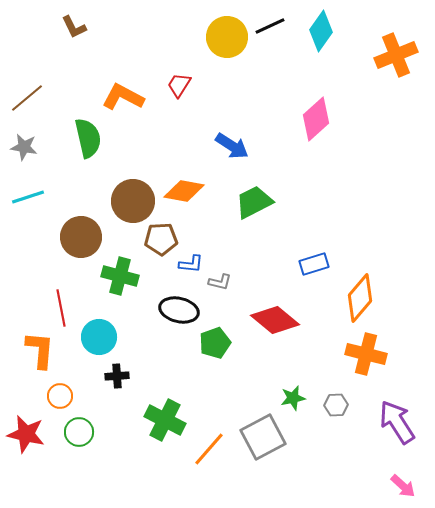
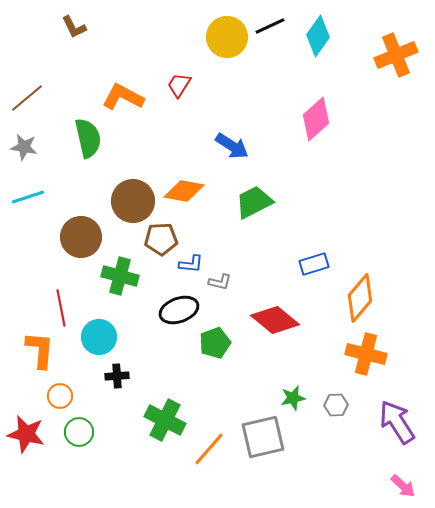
cyan diamond at (321, 31): moved 3 px left, 5 px down
black ellipse at (179, 310): rotated 33 degrees counterclockwise
gray square at (263, 437): rotated 15 degrees clockwise
